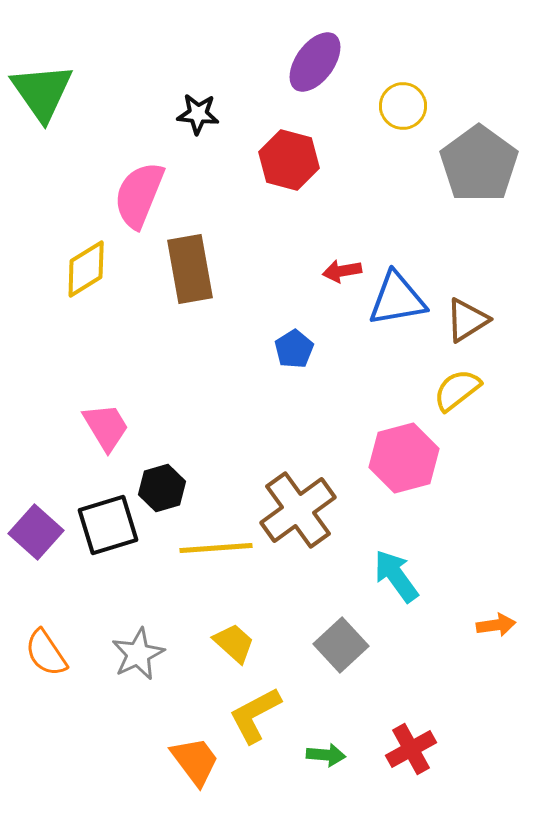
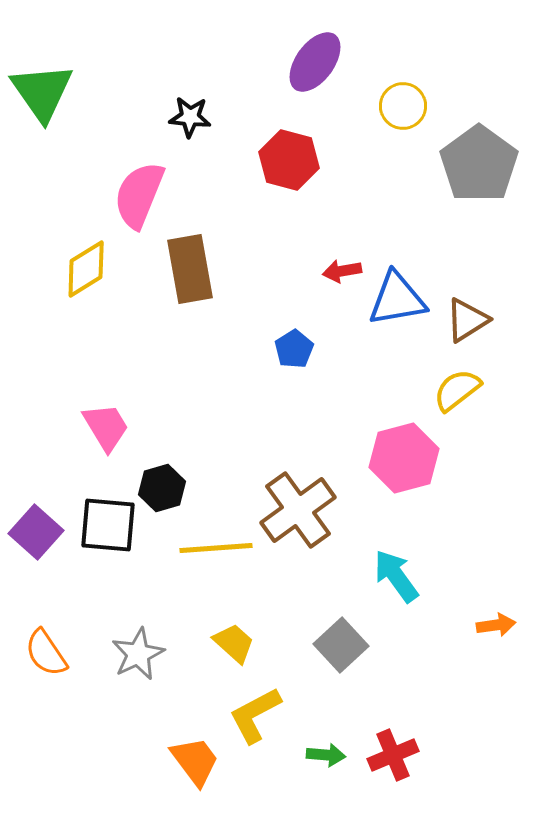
black star: moved 8 px left, 3 px down
black square: rotated 22 degrees clockwise
red cross: moved 18 px left, 6 px down; rotated 6 degrees clockwise
